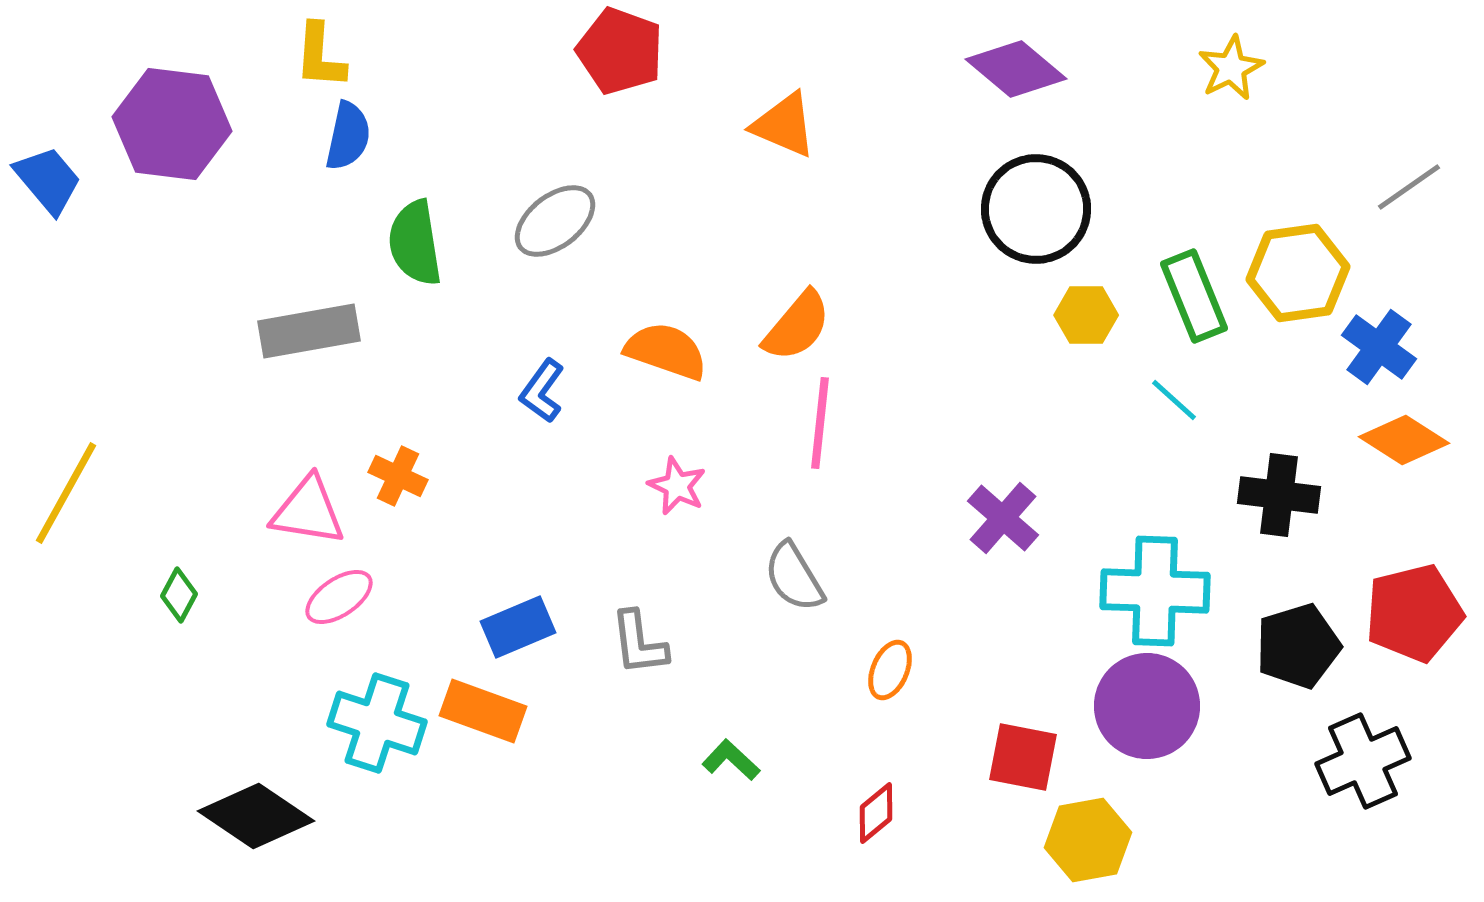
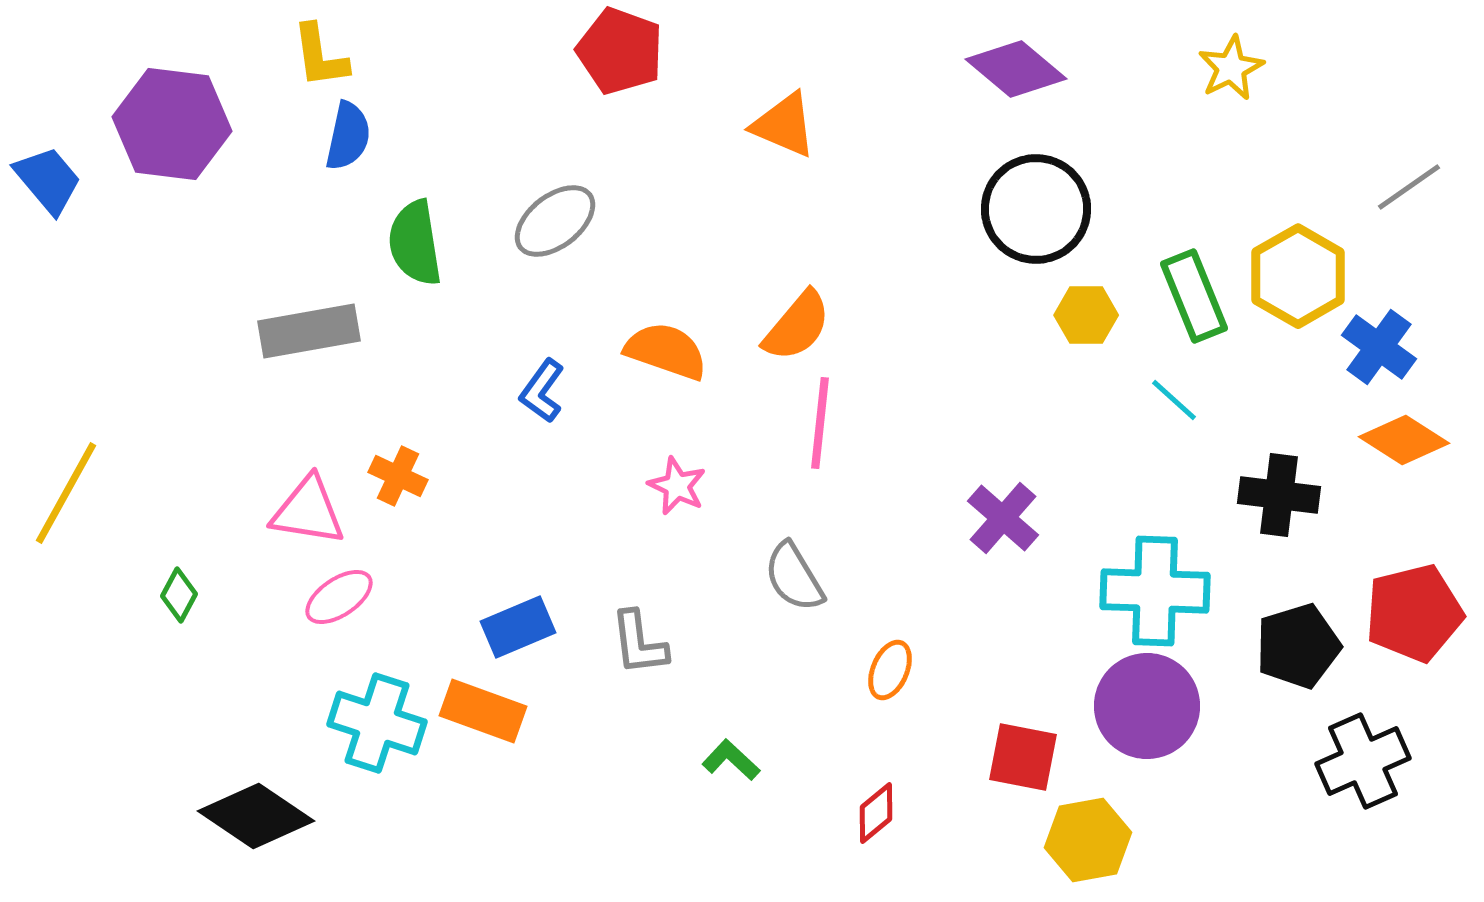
yellow L-shape at (320, 56): rotated 12 degrees counterclockwise
yellow hexagon at (1298, 273): moved 3 px down; rotated 22 degrees counterclockwise
